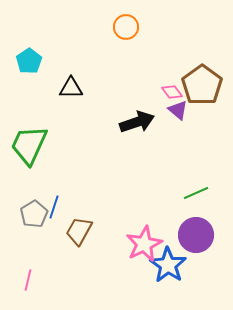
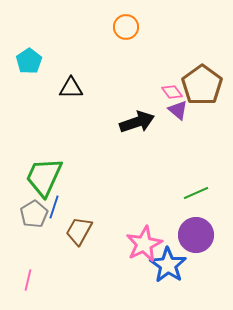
green trapezoid: moved 15 px right, 32 px down
